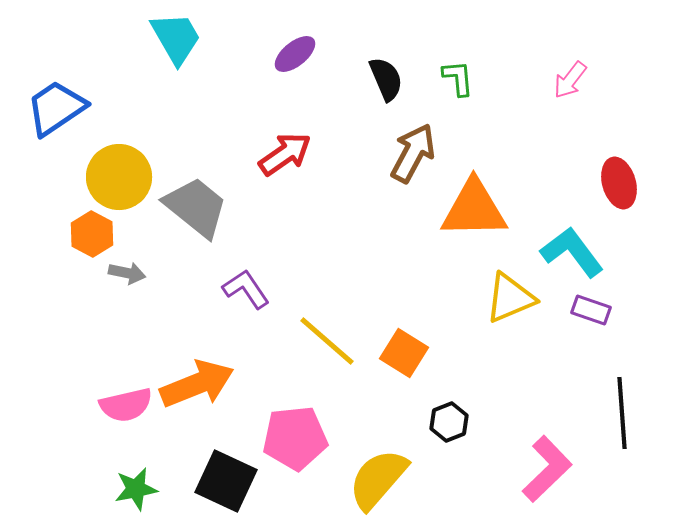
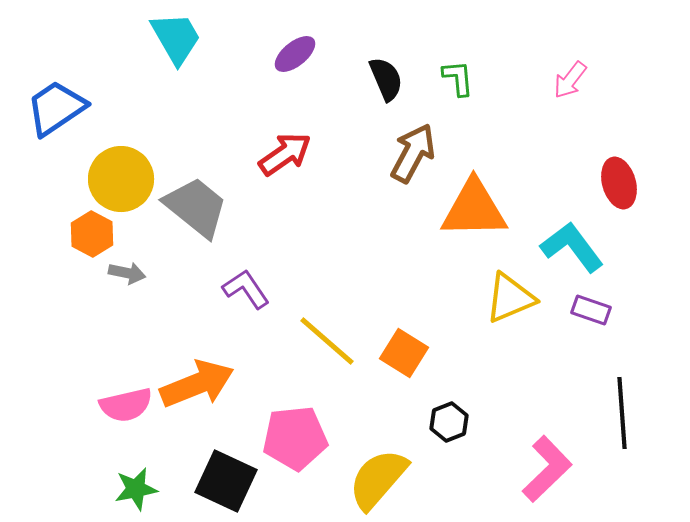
yellow circle: moved 2 px right, 2 px down
cyan L-shape: moved 5 px up
